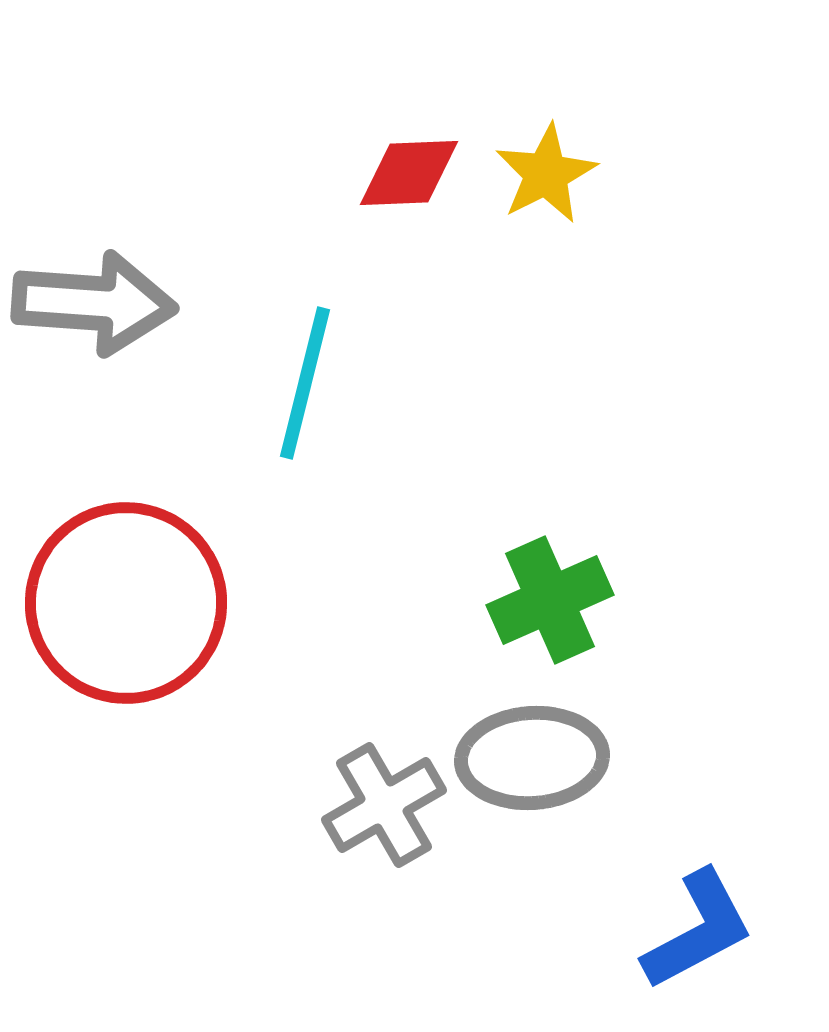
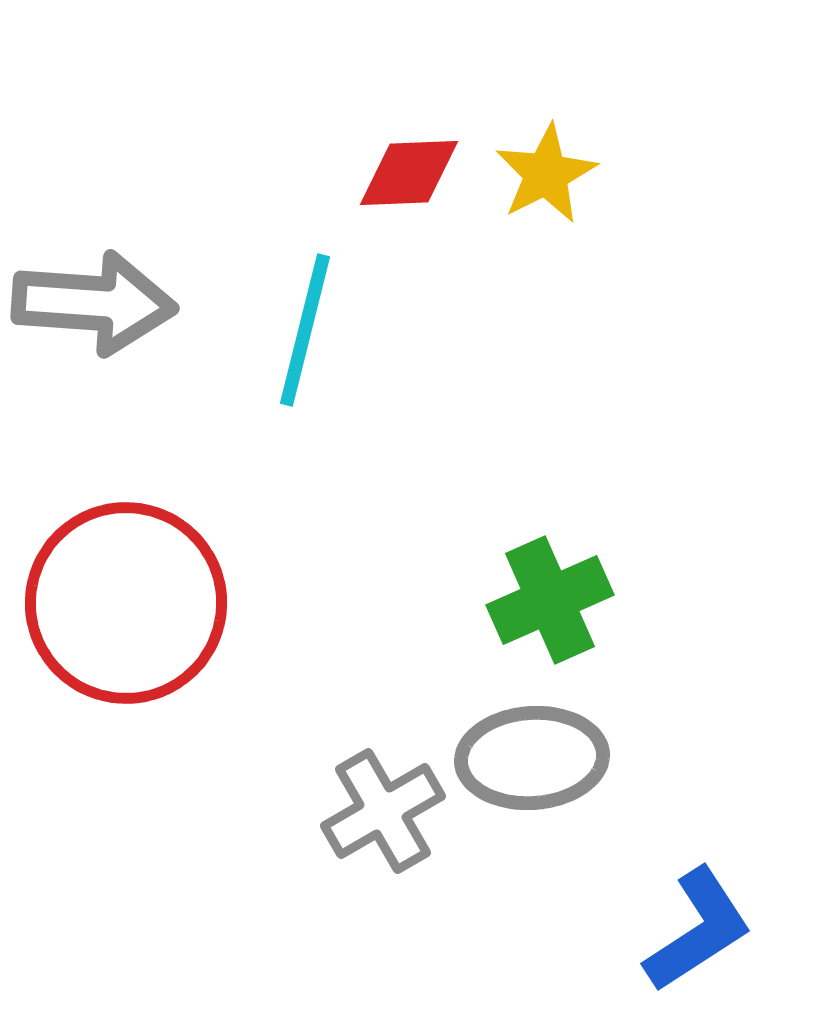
cyan line: moved 53 px up
gray cross: moved 1 px left, 6 px down
blue L-shape: rotated 5 degrees counterclockwise
